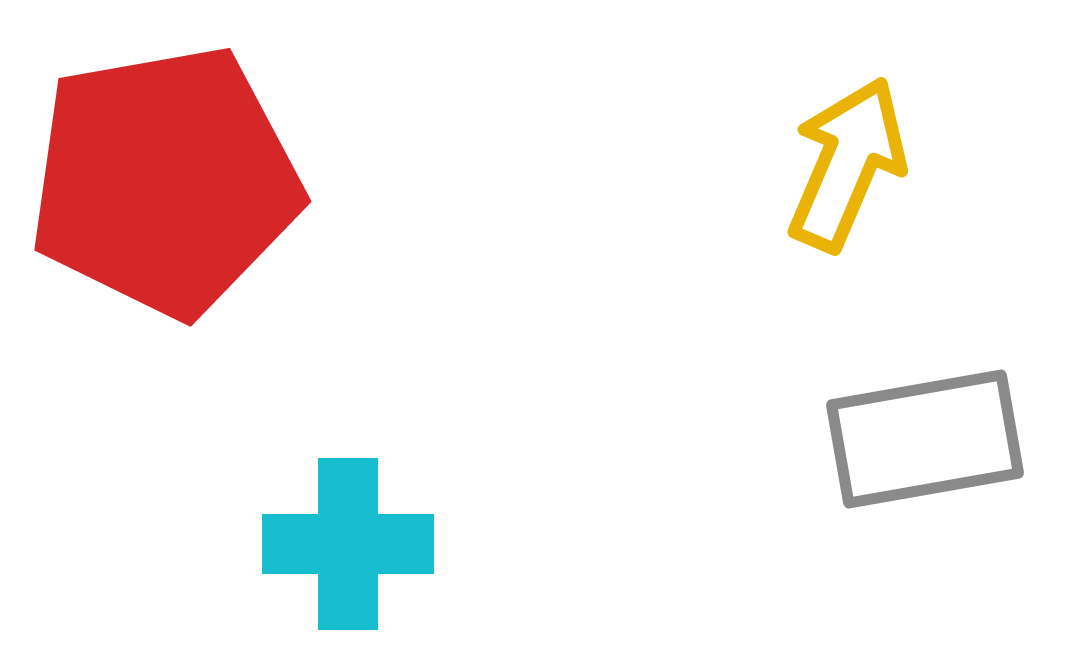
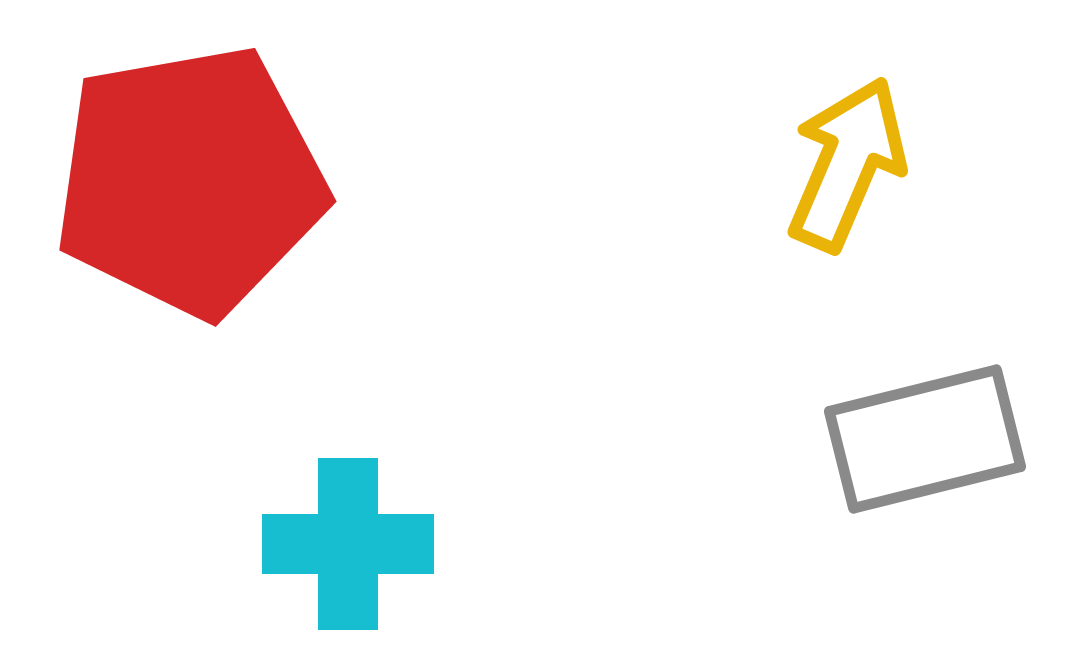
red pentagon: moved 25 px right
gray rectangle: rotated 4 degrees counterclockwise
